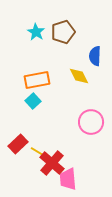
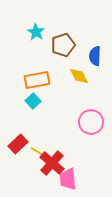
brown pentagon: moved 13 px down
